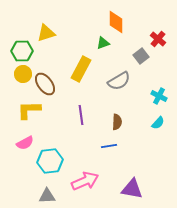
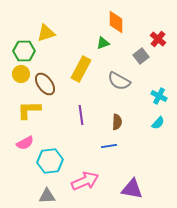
green hexagon: moved 2 px right
yellow circle: moved 2 px left
gray semicircle: rotated 60 degrees clockwise
